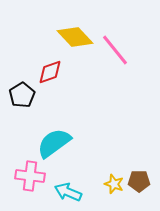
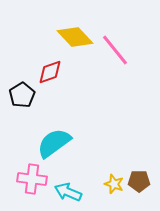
pink cross: moved 2 px right, 3 px down
